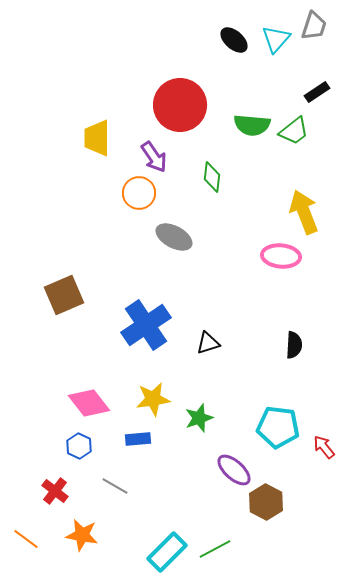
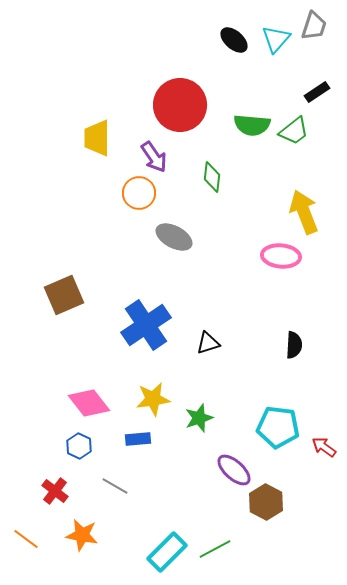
red arrow: rotated 15 degrees counterclockwise
